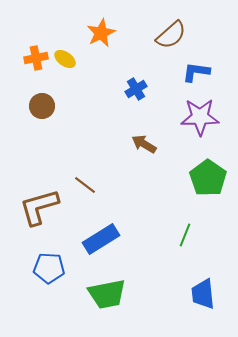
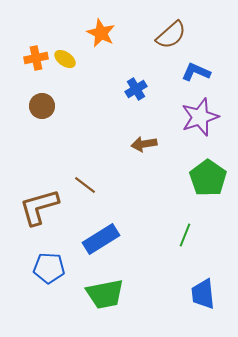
orange star: rotated 20 degrees counterclockwise
blue L-shape: rotated 16 degrees clockwise
purple star: rotated 18 degrees counterclockwise
brown arrow: rotated 40 degrees counterclockwise
green trapezoid: moved 2 px left
